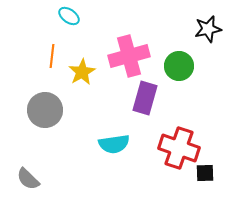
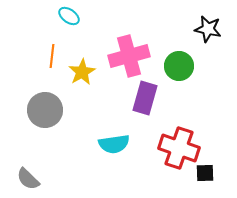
black star: rotated 24 degrees clockwise
